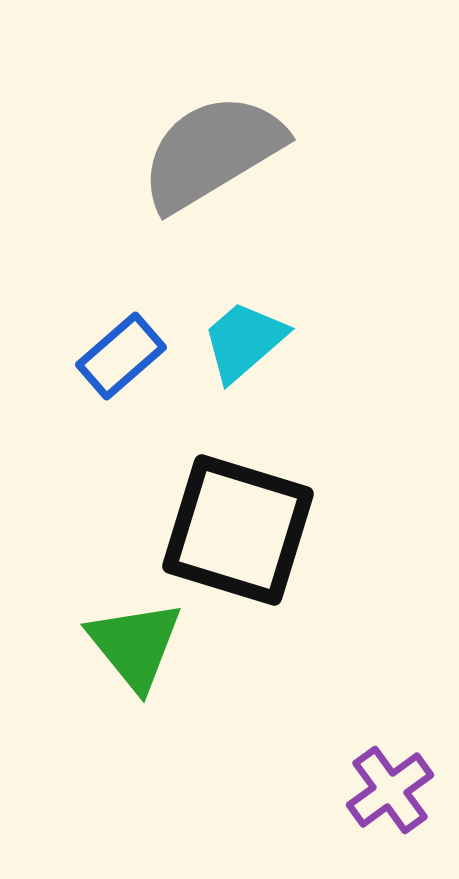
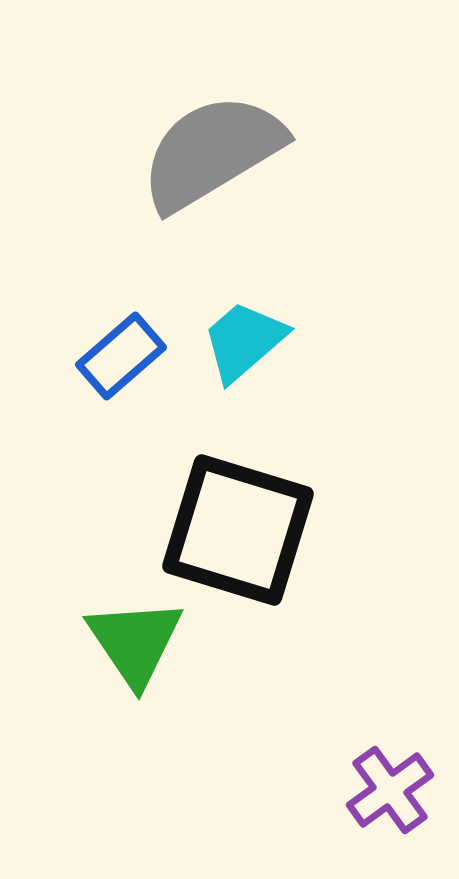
green triangle: moved 3 px up; rotated 5 degrees clockwise
